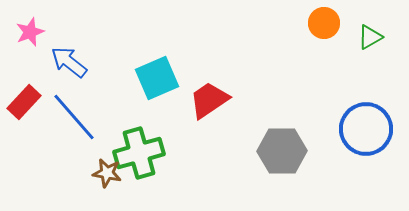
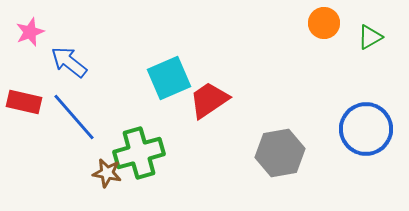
cyan square: moved 12 px right
red rectangle: rotated 60 degrees clockwise
gray hexagon: moved 2 px left, 2 px down; rotated 9 degrees counterclockwise
